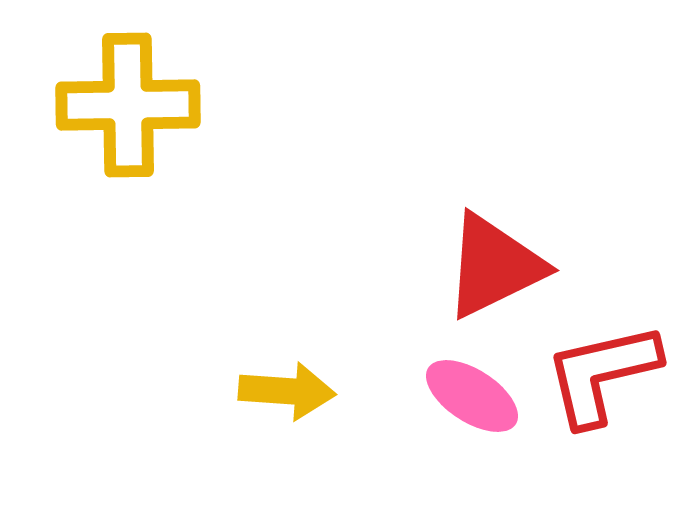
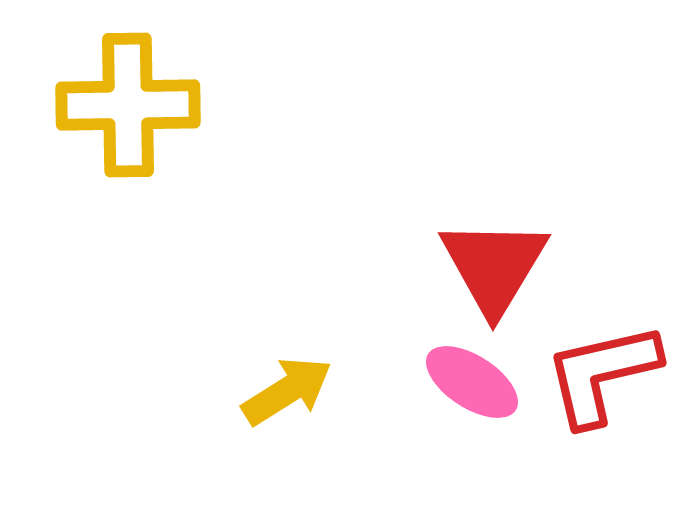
red triangle: rotated 33 degrees counterclockwise
yellow arrow: rotated 36 degrees counterclockwise
pink ellipse: moved 14 px up
